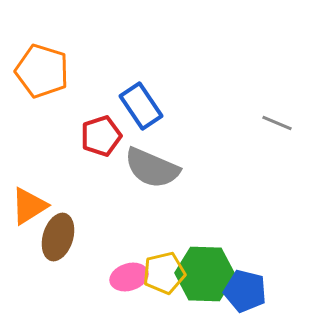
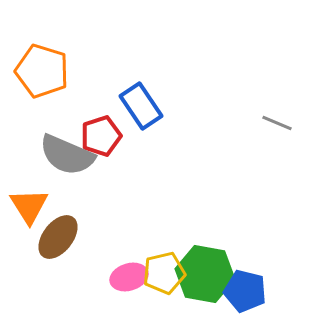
gray semicircle: moved 85 px left, 13 px up
orange triangle: rotated 30 degrees counterclockwise
brown ellipse: rotated 21 degrees clockwise
green hexagon: rotated 8 degrees clockwise
